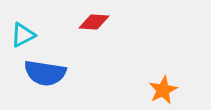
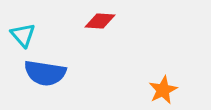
red diamond: moved 6 px right, 1 px up
cyan triangle: rotated 44 degrees counterclockwise
